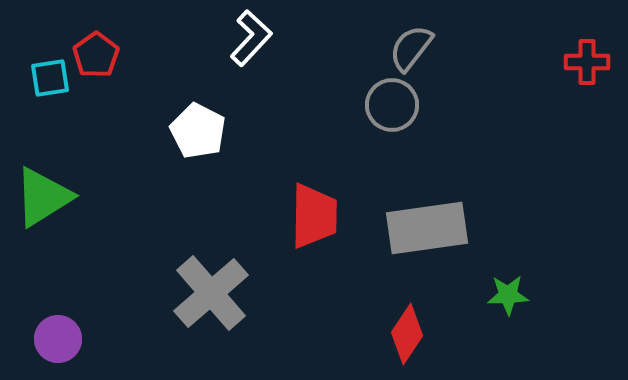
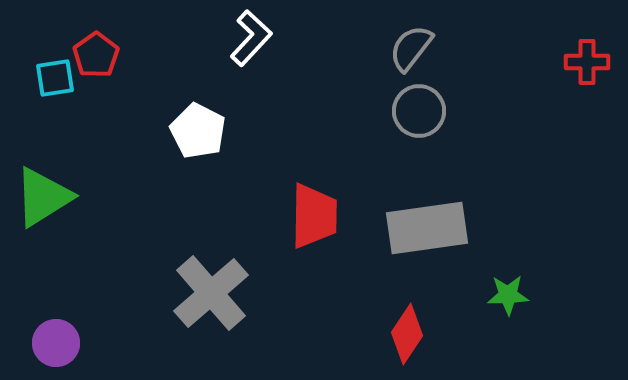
cyan square: moved 5 px right
gray circle: moved 27 px right, 6 px down
purple circle: moved 2 px left, 4 px down
